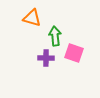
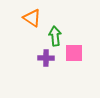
orange triangle: rotated 18 degrees clockwise
pink square: rotated 18 degrees counterclockwise
